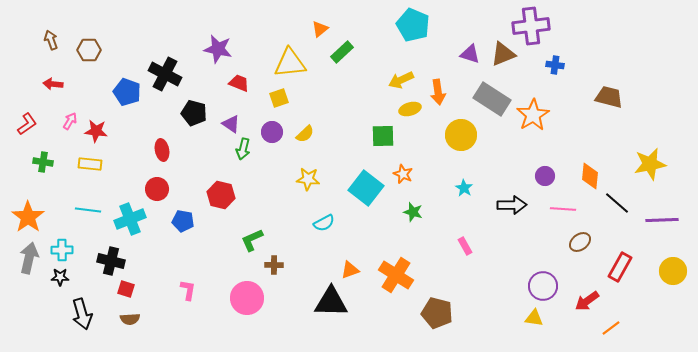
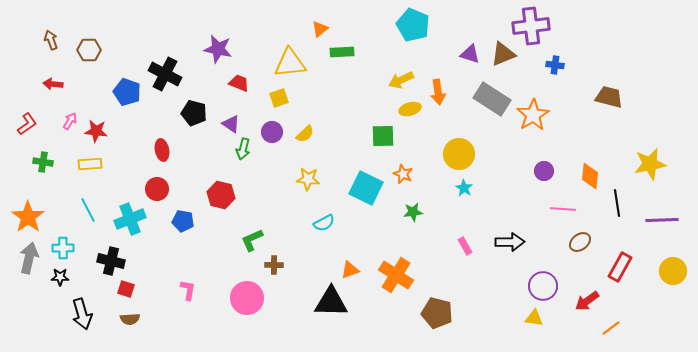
green rectangle at (342, 52): rotated 40 degrees clockwise
yellow circle at (461, 135): moved 2 px left, 19 px down
yellow rectangle at (90, 164): rotated 10 degrees counterclockwise
purple circle at (545, 176): moved 1 px left, 5 px up
cyan square at (366, 188): rotated 12 degrees counterclockwise
black line at (617, 203): rotated 40 degrees clockwise
black arrow at (512, 205): moved 2 px left, 37 px down
cyan line at (88, 210): rotated 55 degrees clockwise
green star at (413, 212): rotated 24 degrees counterclockwise
cyan cross at (62, 250): moved 1 px right, 2 px up
